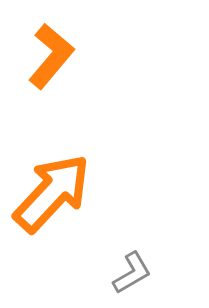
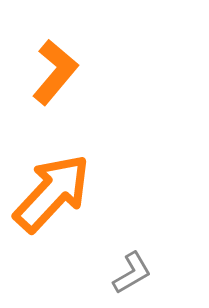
orange L-shape: moved 4 px right, 16 px down
